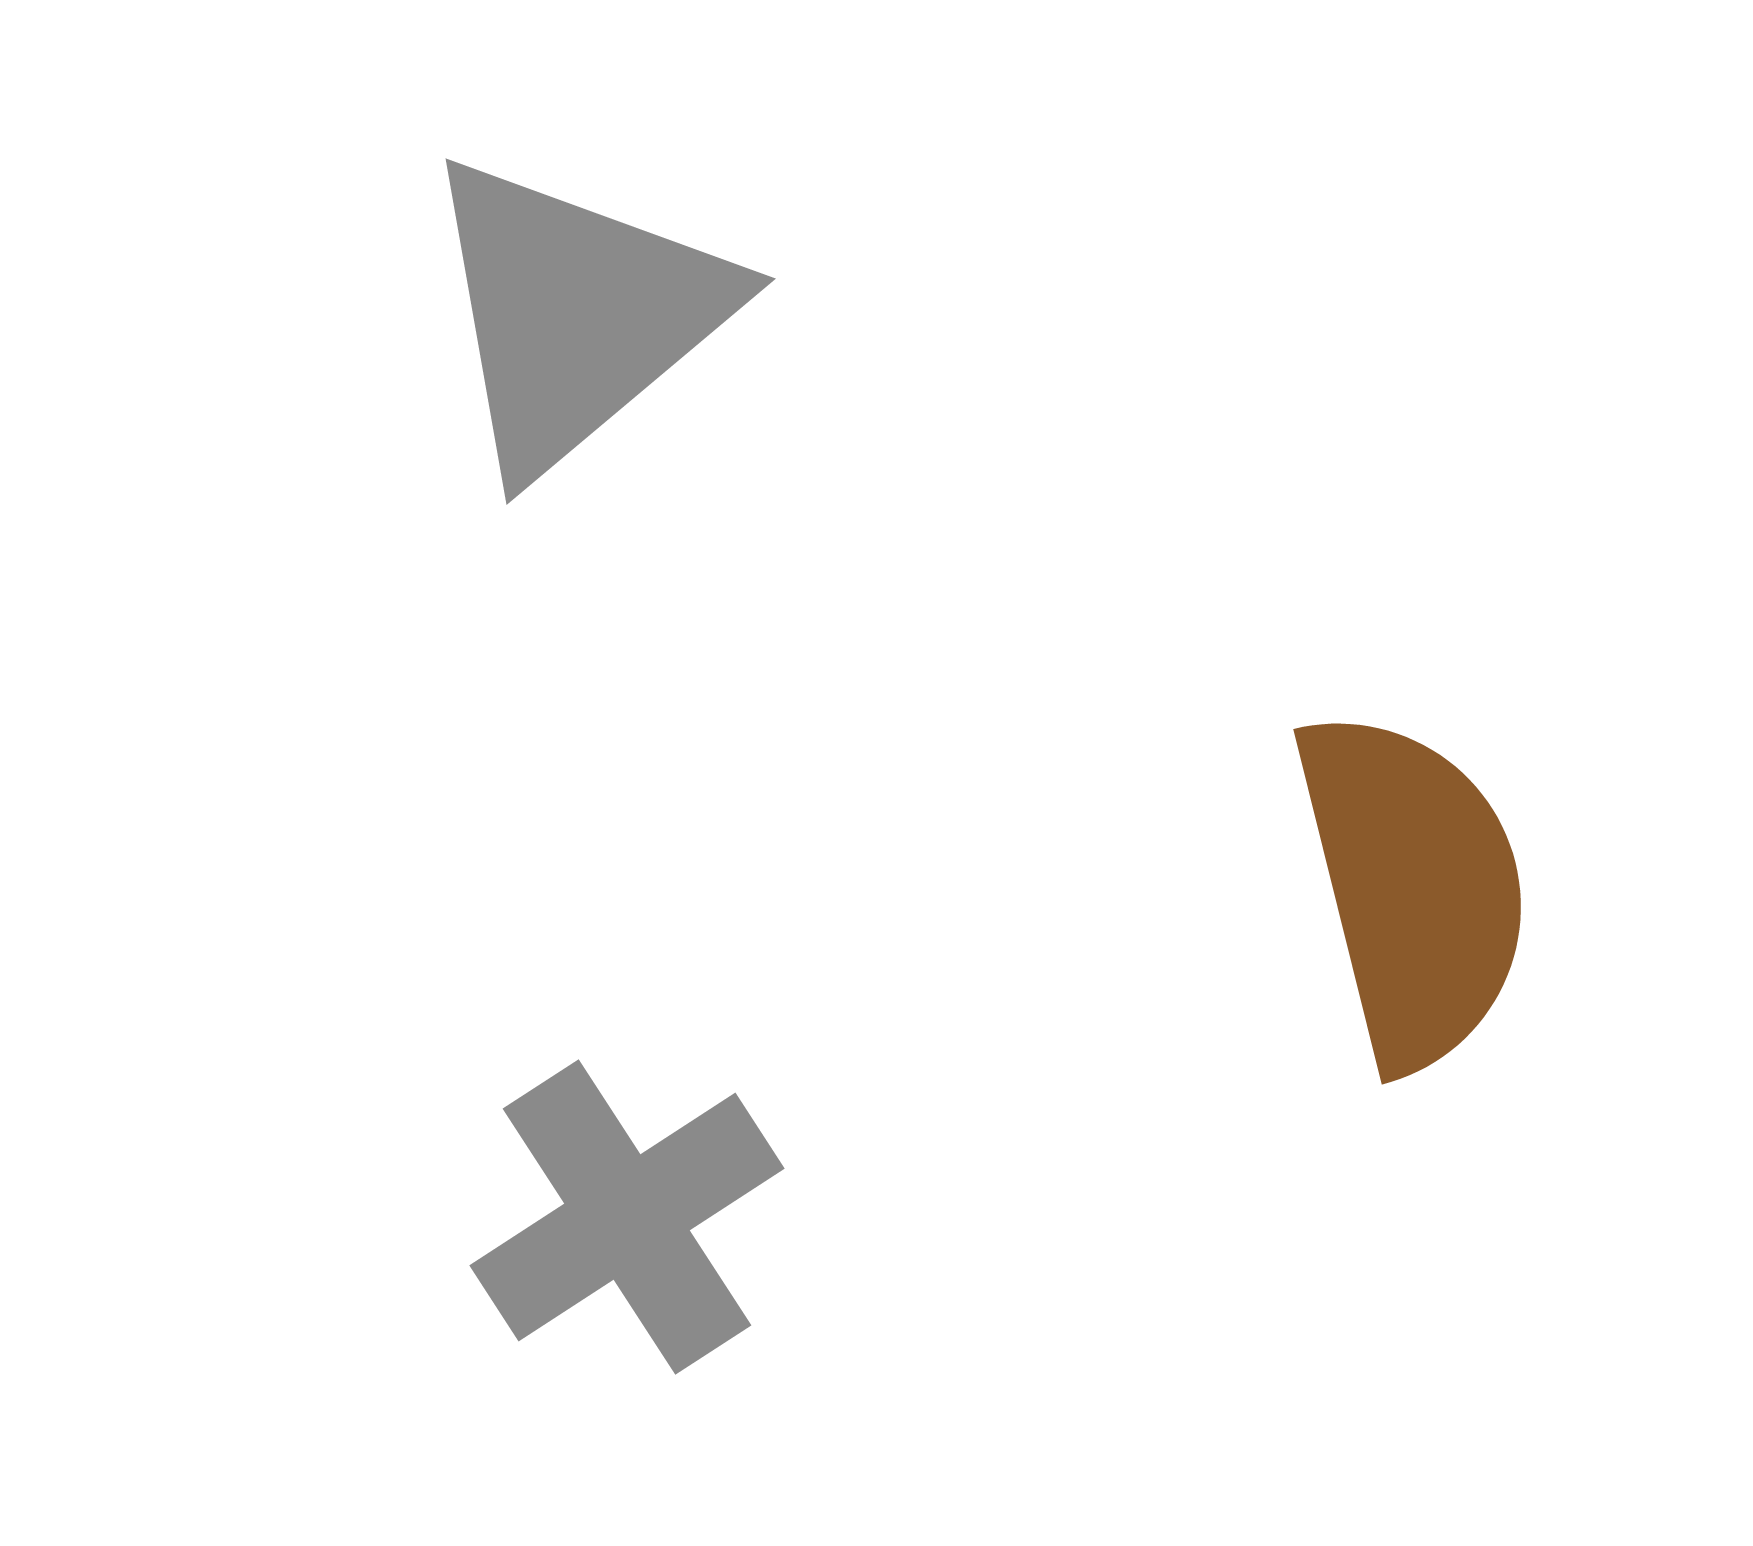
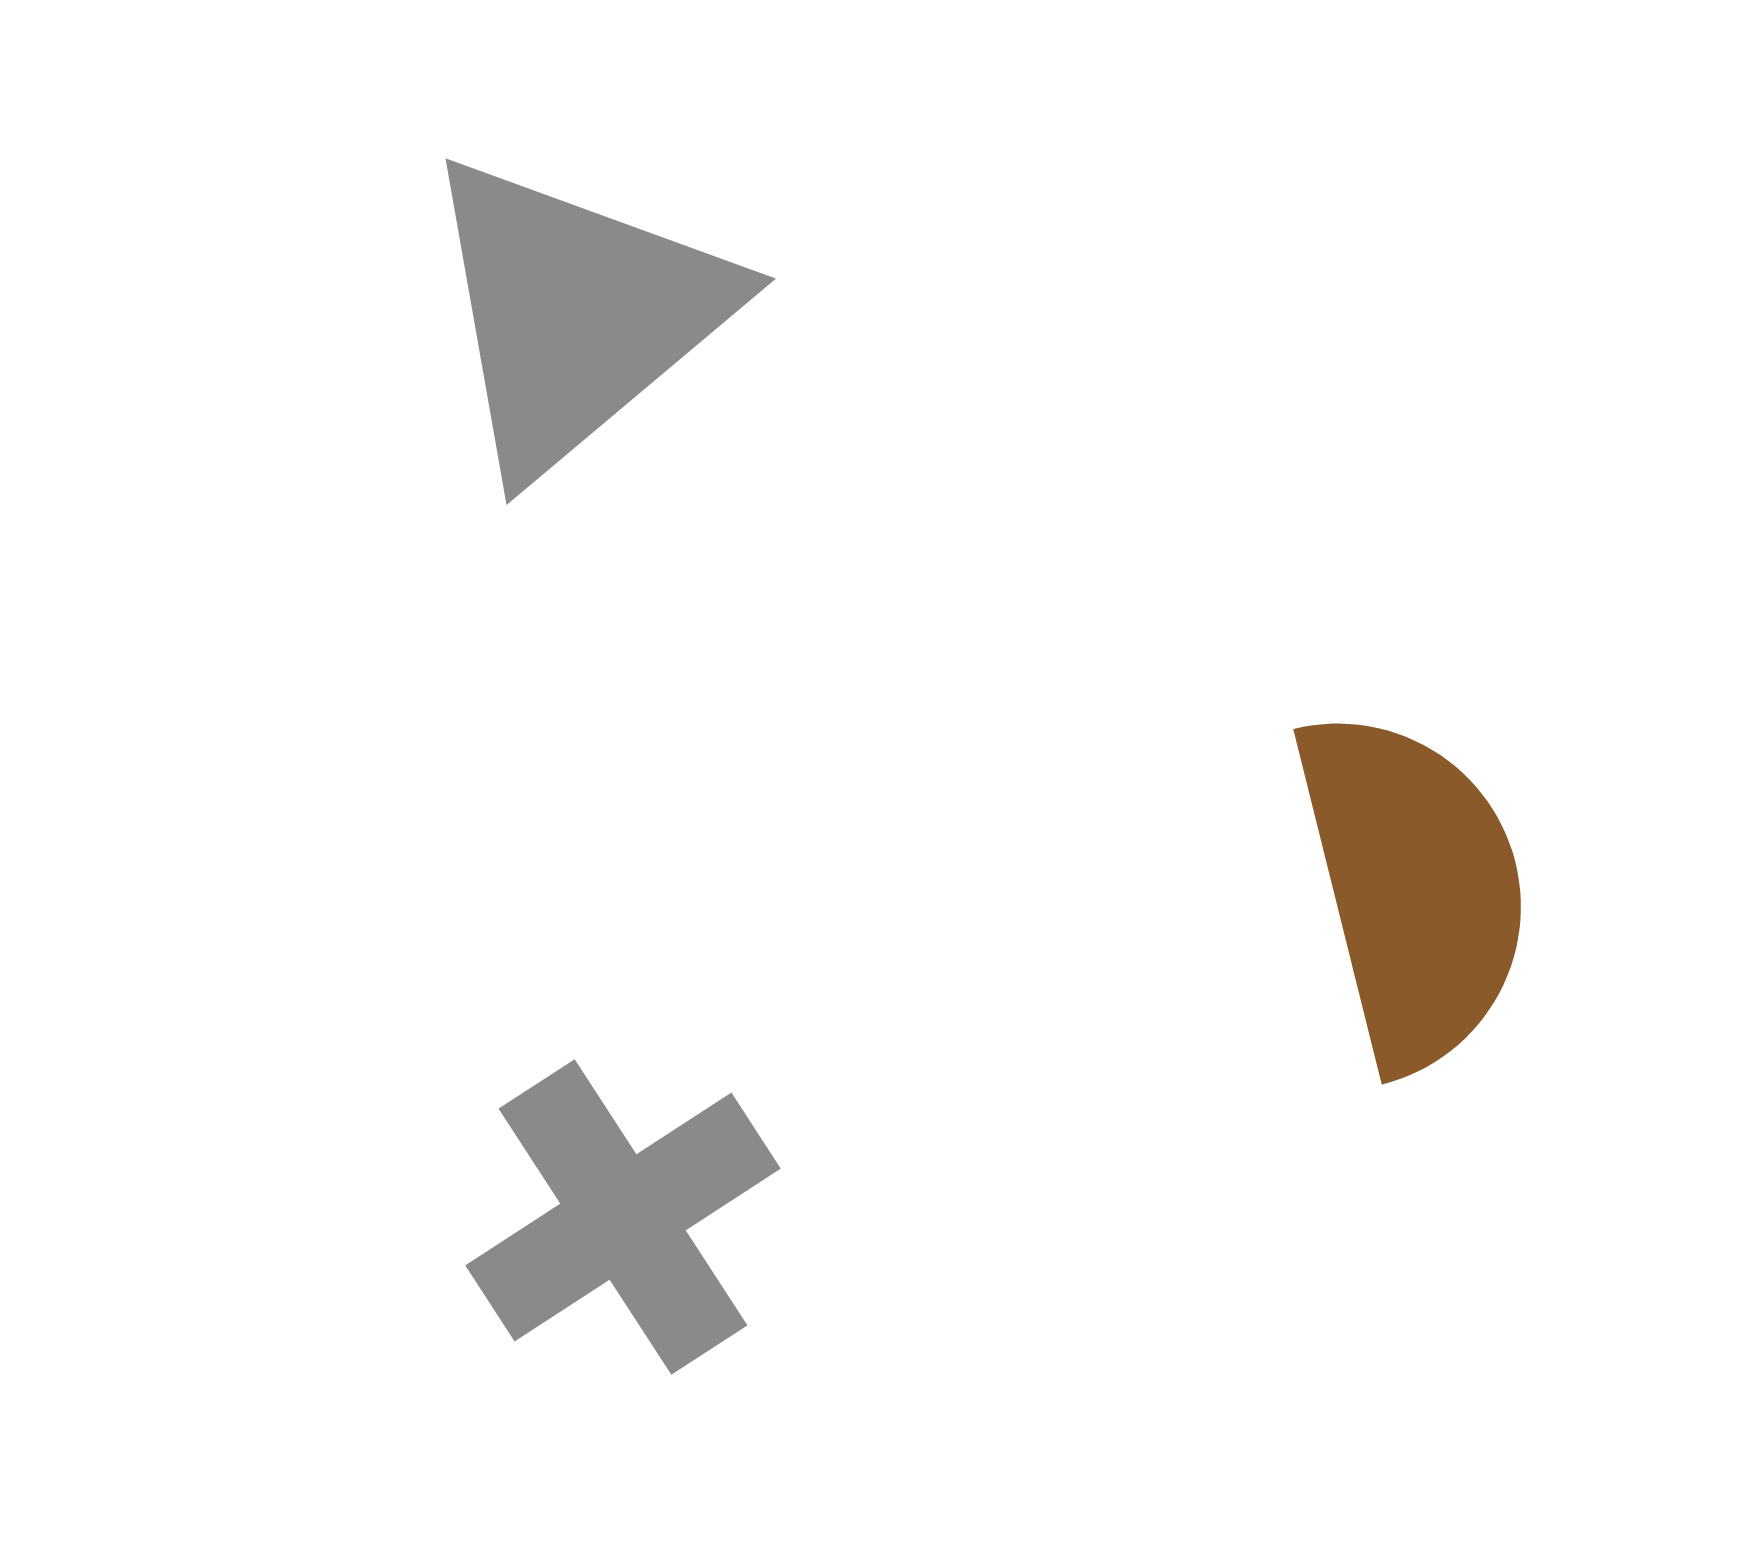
gray cross: moved 4 px left
